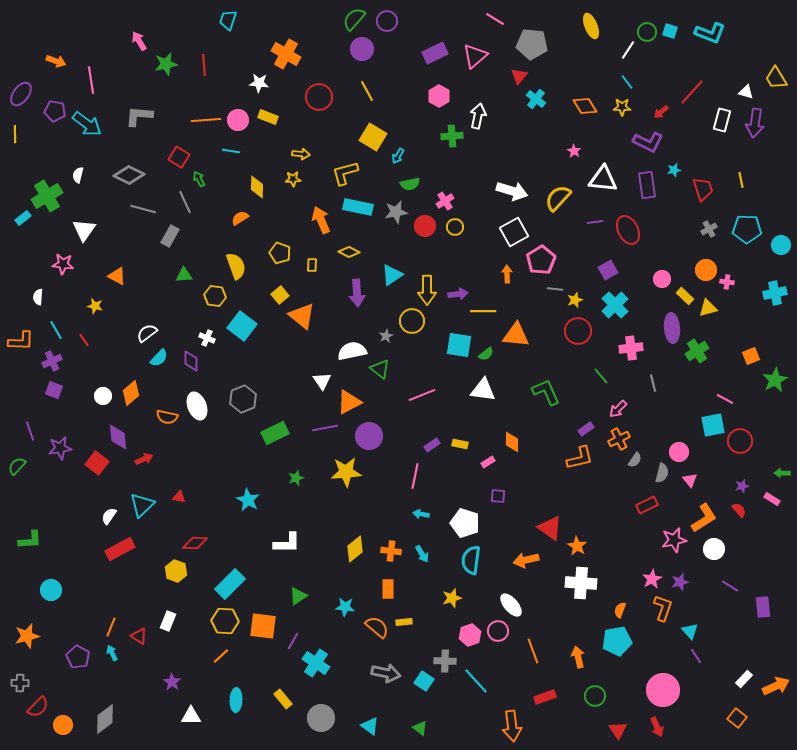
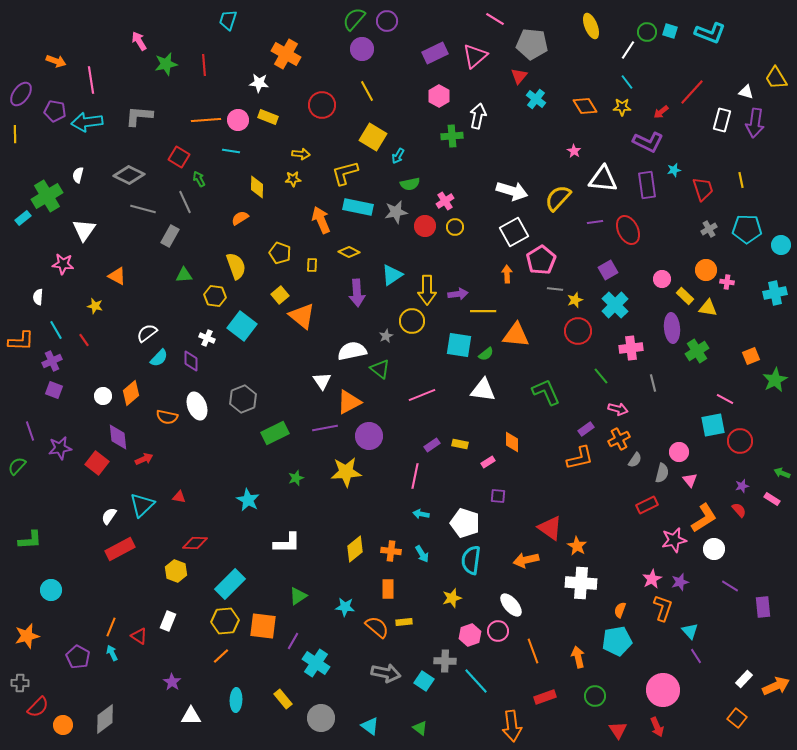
red circle at (319, 97): moved 3 px right, 8 px down
cyan arrow at (87, 124): moved 2 px up; rotated 136 degrees clockwise
yellow triangle at (708, 308): rotated 24 degrees clockwise
pink arrow at (618, 409): rotated 120 degrees counterclockwise
green arrow at (782, 473): rotated 21 degrees clockwise
yellow hexagon at (225, 621): rotated 8 degrees counterclockwise
